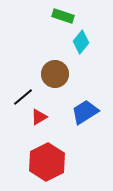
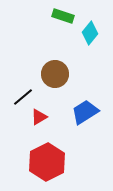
cyan diamond: moved 9 px right, 9 px up
